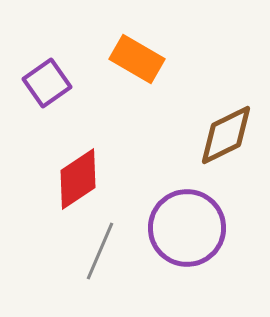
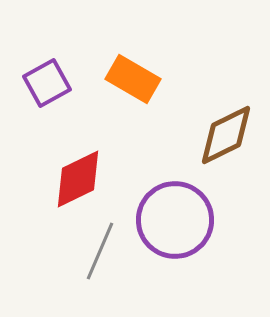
orange rectangle: moved 4 px left, 20 px down
purple square: rotated 6 degrees clockwise
red diamond: rotated 8 degrees clockwise
purple circle: moved 12 px left, 8 px up
